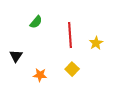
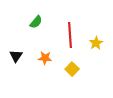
orange star: moved 5 px right, 17 px up
